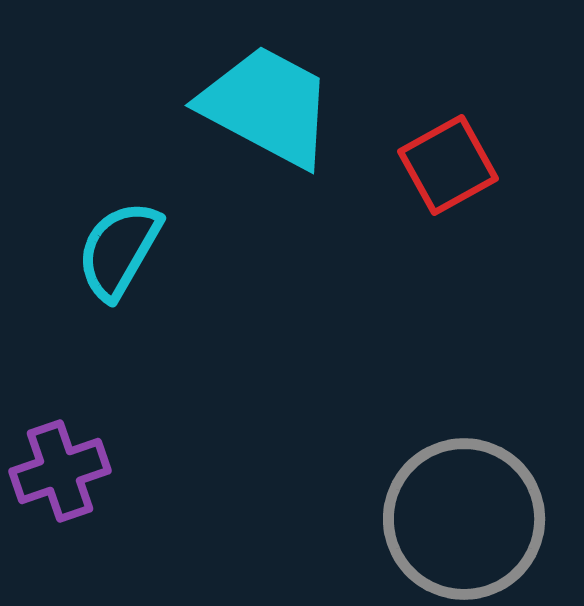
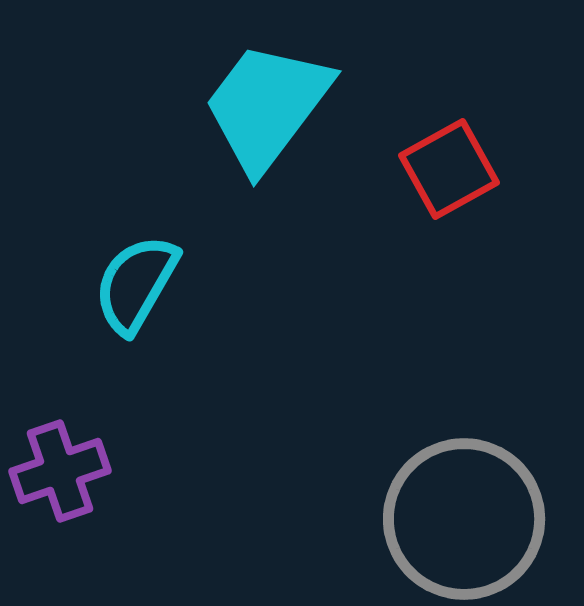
cyan trapezoid: rotated 81 degrees counterclockwise
red square: moved 1 px right, 4 px down
cyan semicircle: moved 17 px right, 34 px down
